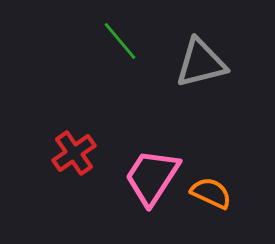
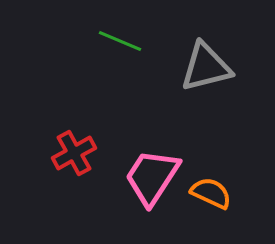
green line: rotated 27 degrees counterclockwise
gray triangle: moved 5 px right, 4 px down
red cross: rotated 6 degrees clockwise
